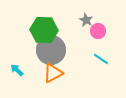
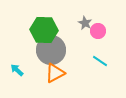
gray star: moved 1 px left, 3 px down
cyan line: moved 1 px left, 2 px down
orange triangle: moved 2 px right
